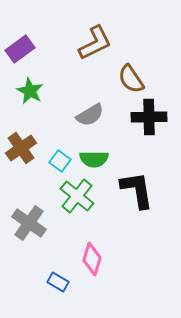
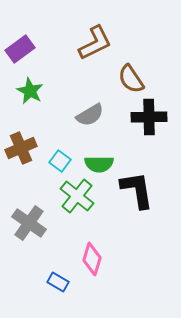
brown cross: rotated 12 degrees clockwise
green semicircle: moved 5 px right, 5 px down
